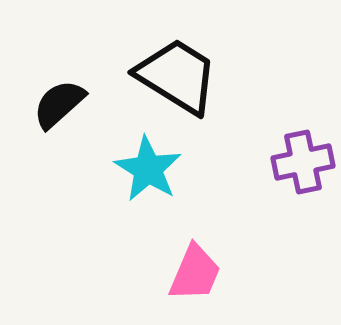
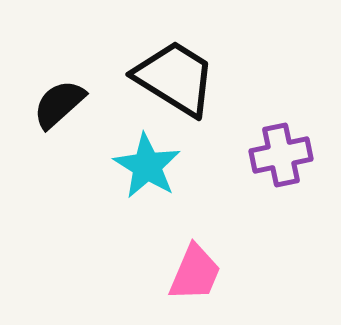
black trapezoid: moved 2 px left, 2 px down
purple cross: moved 22 px left, 7 px up
cyan star: moved 1 px left, 3 px up
